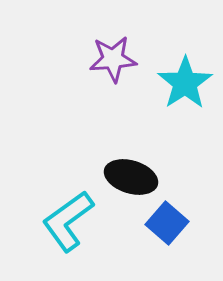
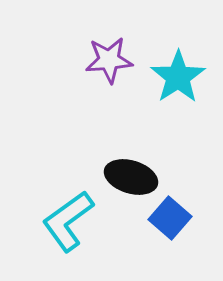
purple star: moved 4 px left, 1 px down
cyan star: moved 7 px left, 6 px up
blue square: moved 3 px right, 5 px up
